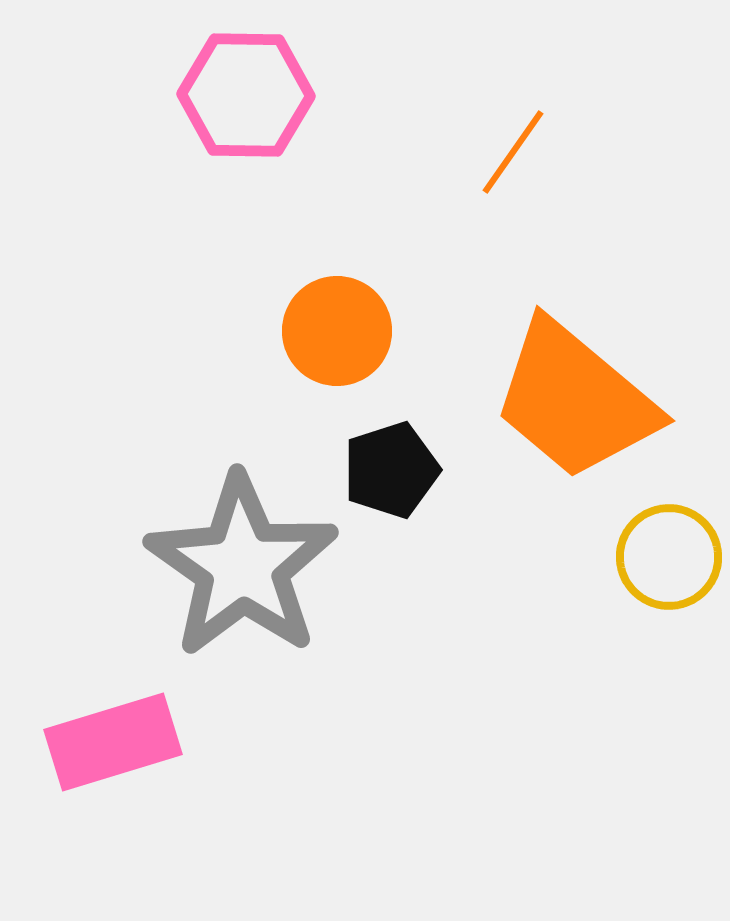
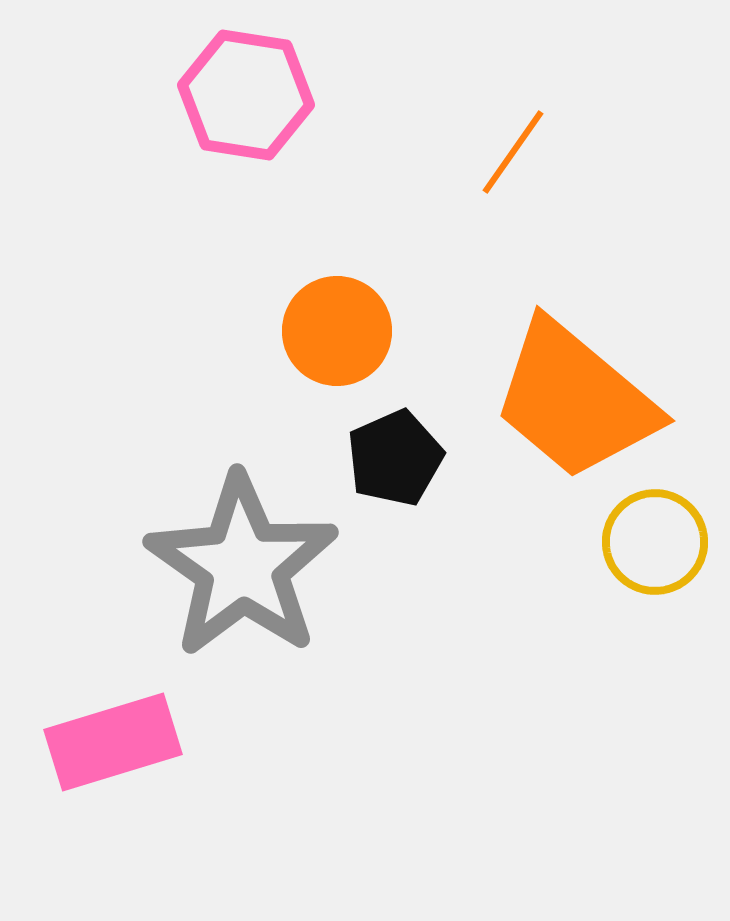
pink hexagon: rotated 8 degrees clockwise
black pentagon: moved 4 px right, 12 px up; rotated 6 degrees counterclockwise
yellow circle: moved 14 px left, 15 px up
